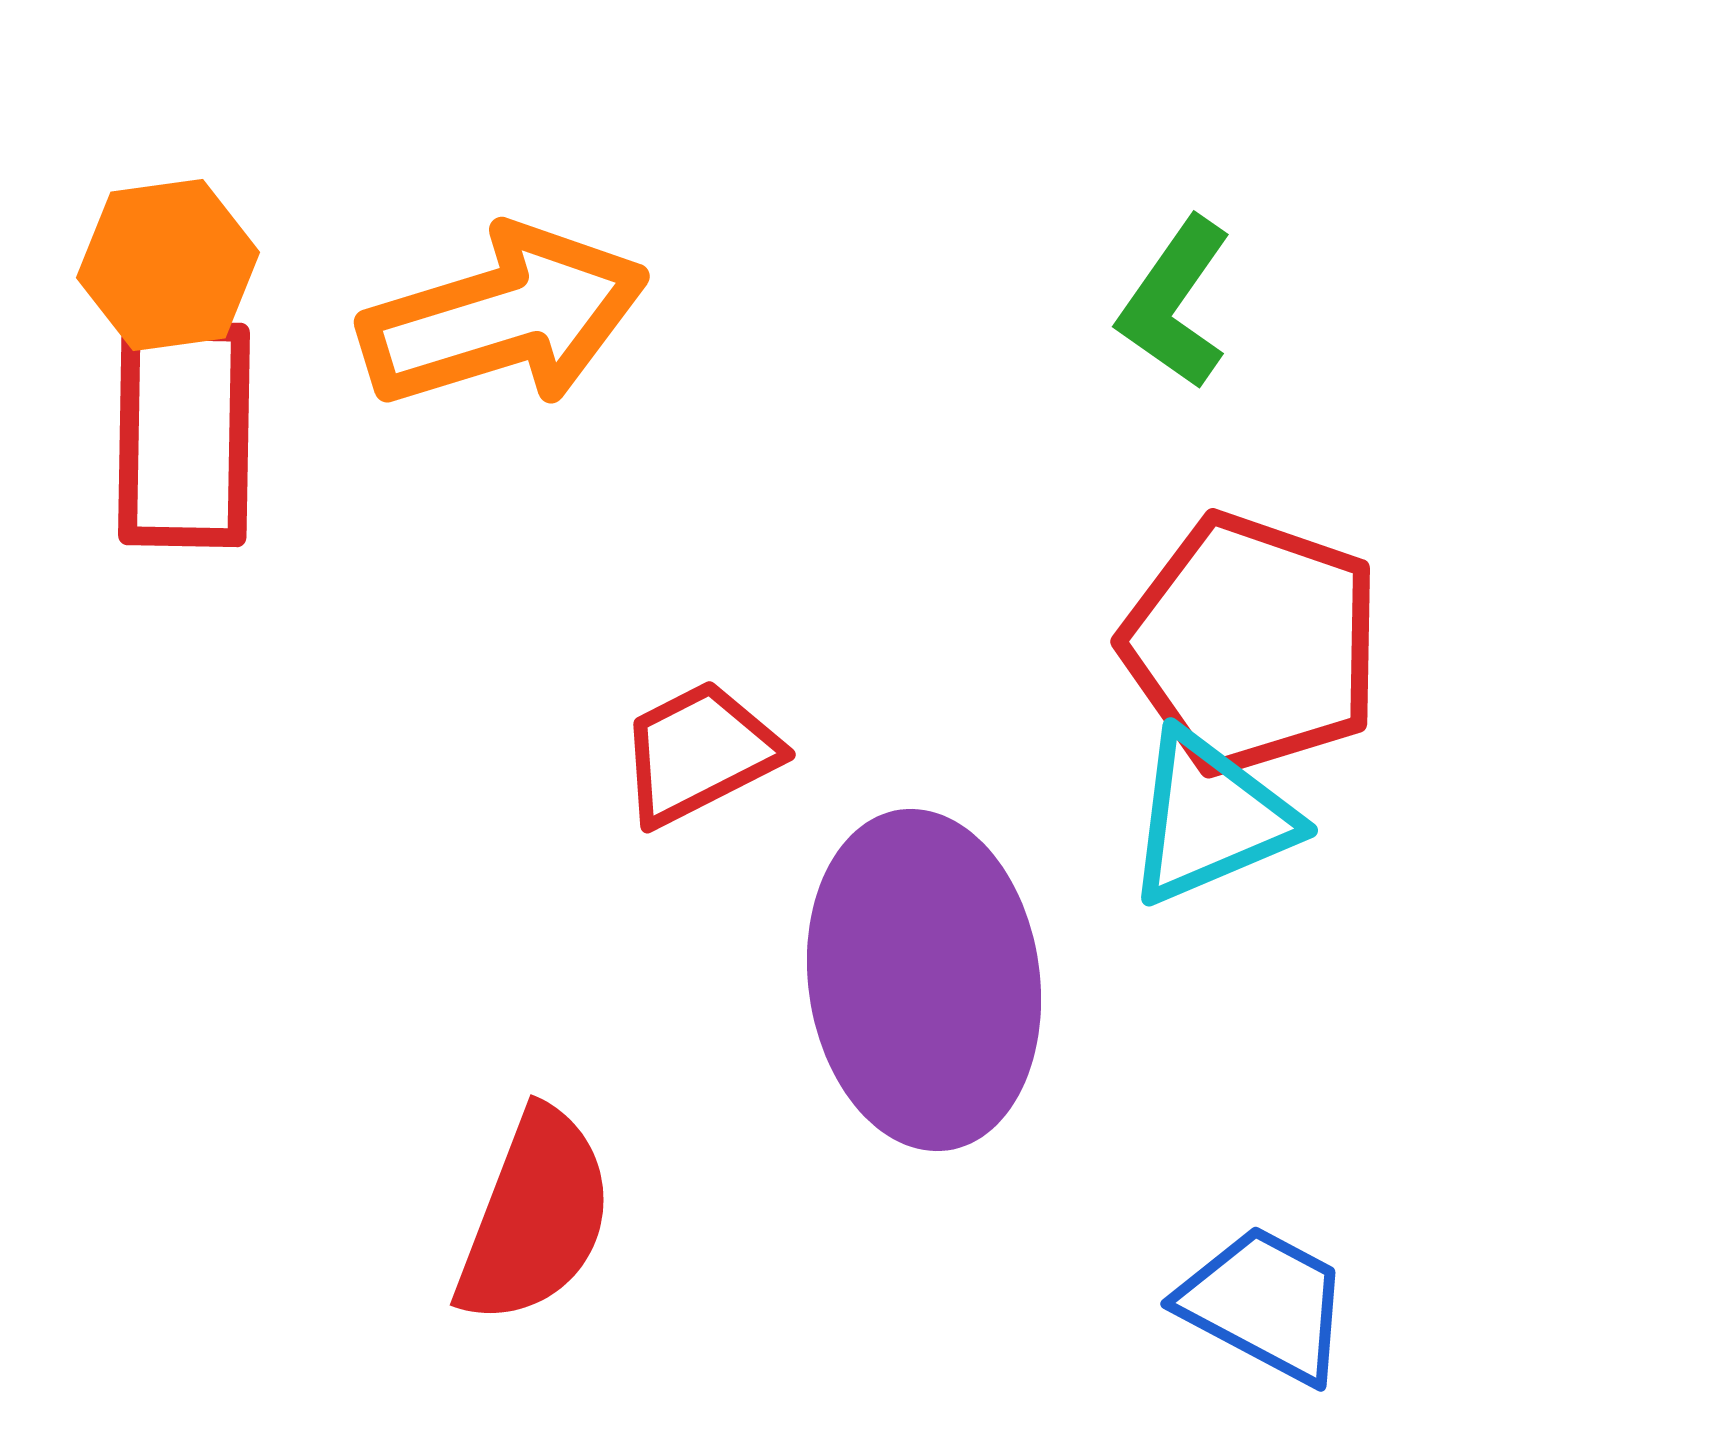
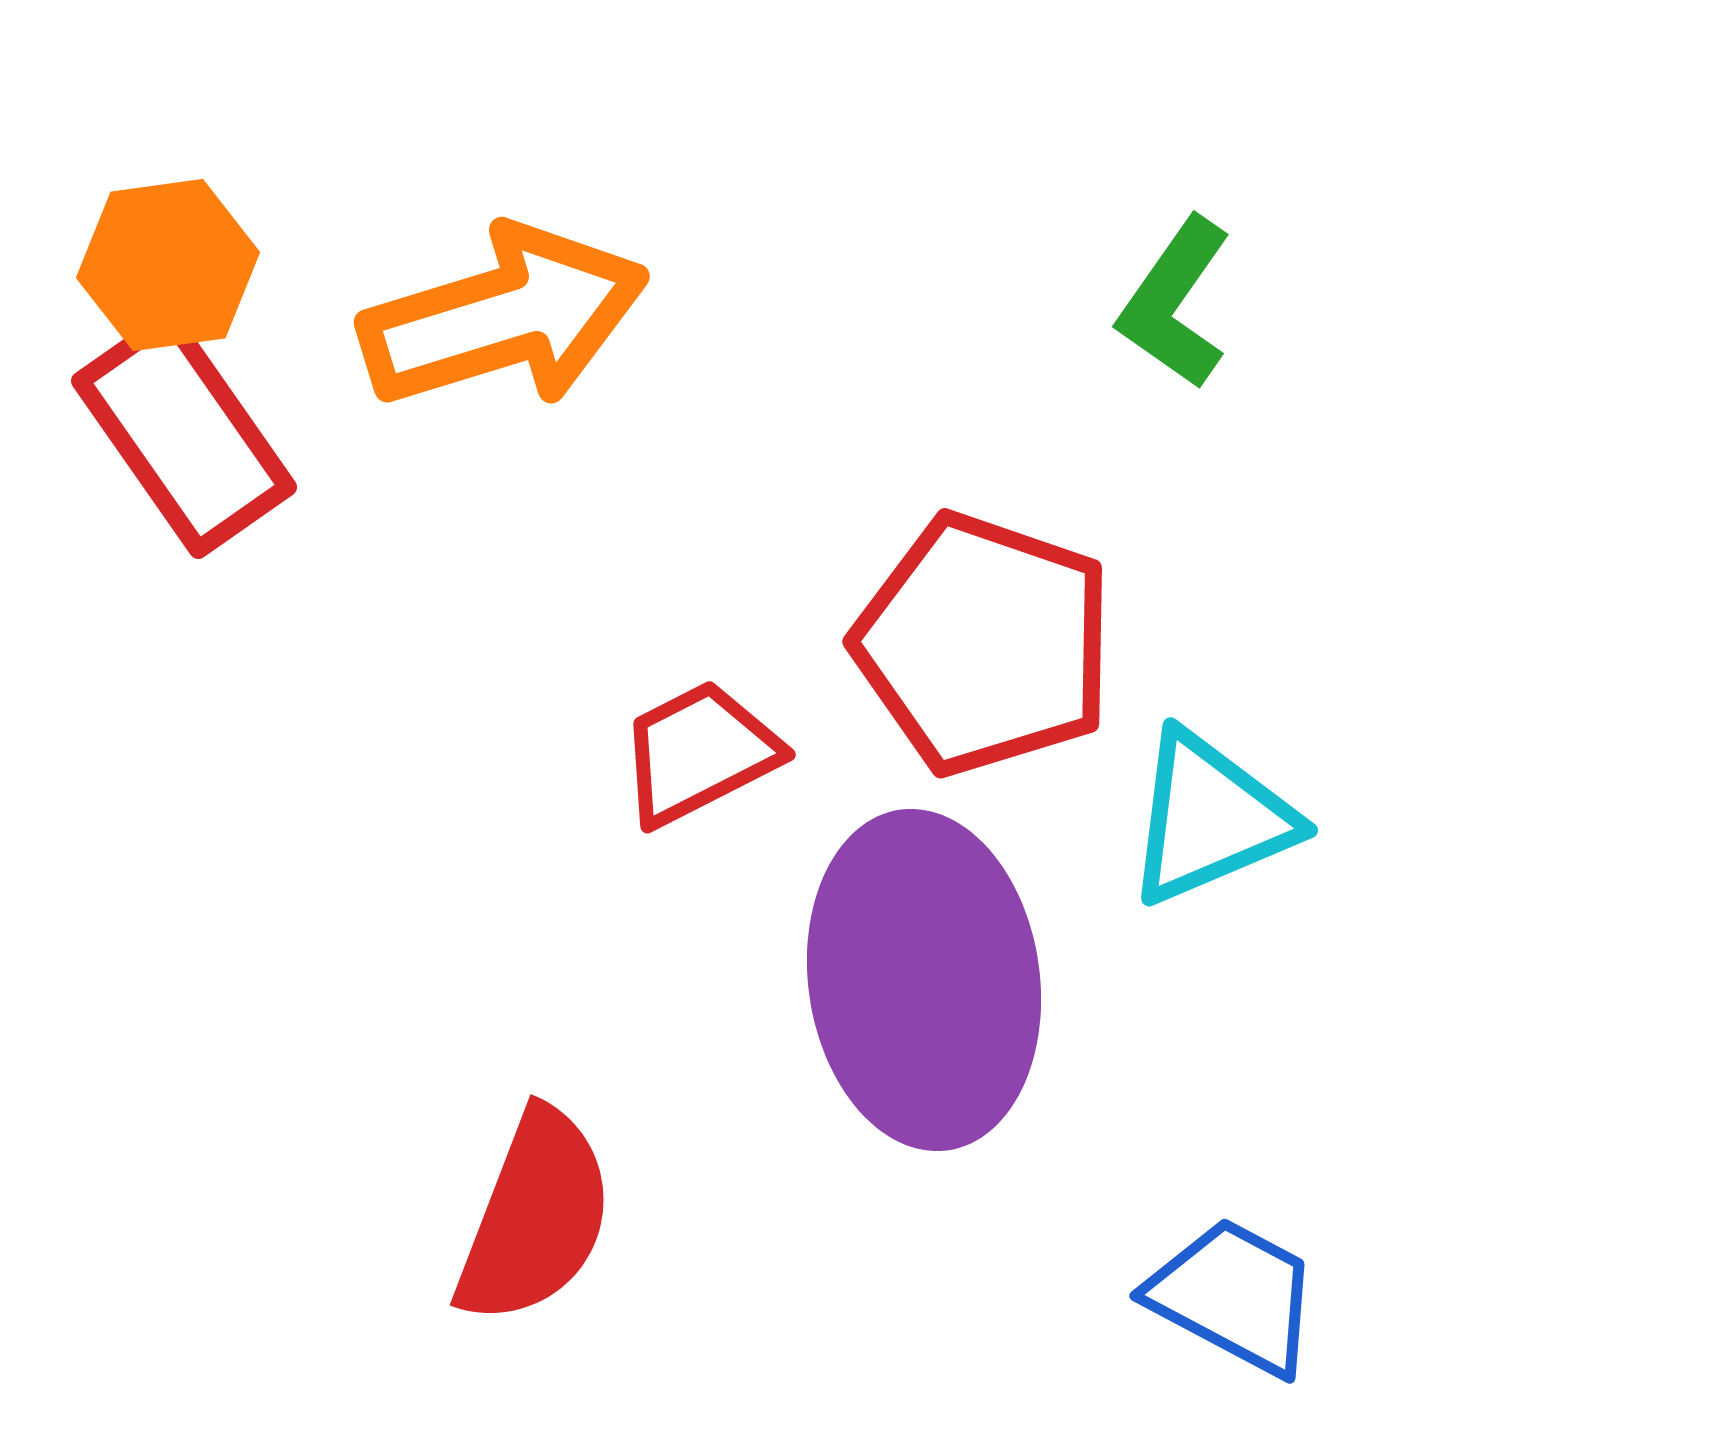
red rectangle: rotated 36 degrees counterclockwise
red pentagon: moved 268 px left
blue trapezoid: moved 31 px left, 8 px up
